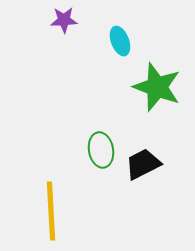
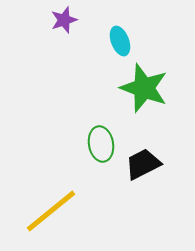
purple star: rotated 16 degrees counterclockwise
green star: moved 13 px left, 1 px down
green ellipse: moved 6 px up
yellow line: rotated 54 degrees clockwise
